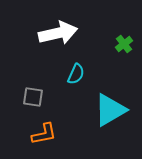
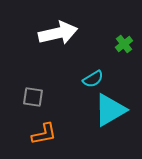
cyan semicircle: moved 17 px right, 5 px down; rotated 35 degrees clockwise
